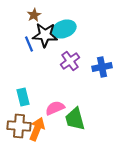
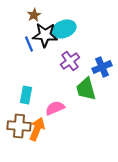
blue cross: rotated 12 degrees counterclockwise
cyan rectangle: moved 3 px right, 2 px up; rotated 24 degrees clockwise
green trapezoid: moved 11 px right, 30 px up
